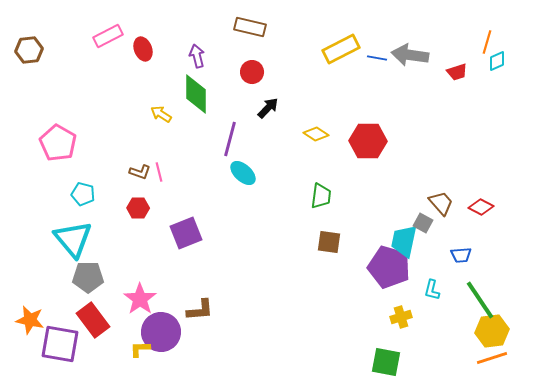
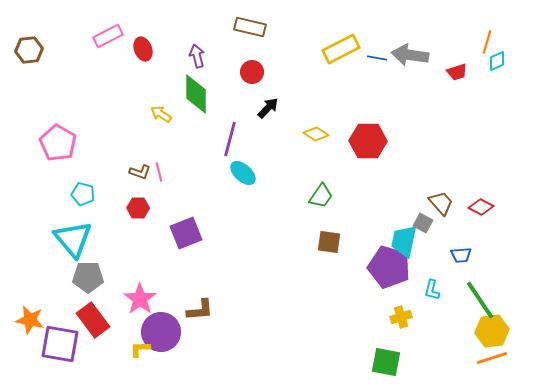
green trapezoid at (321, 196): rotated 28 degrees clockwise
